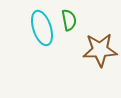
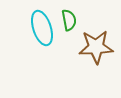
brown star: moved 4 px left, 3 px up
